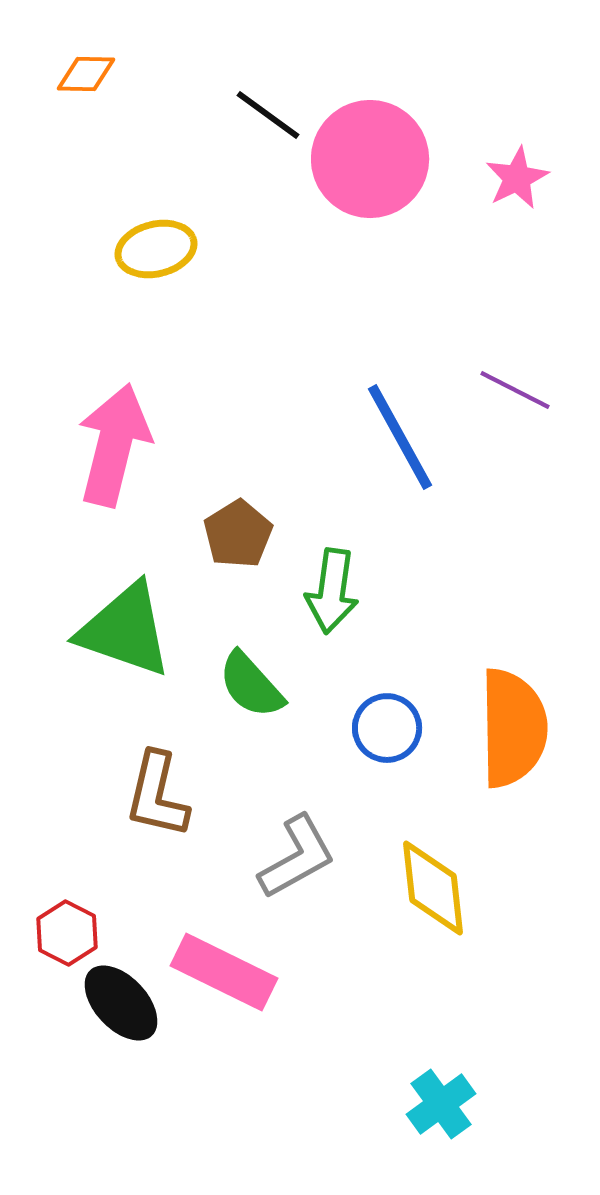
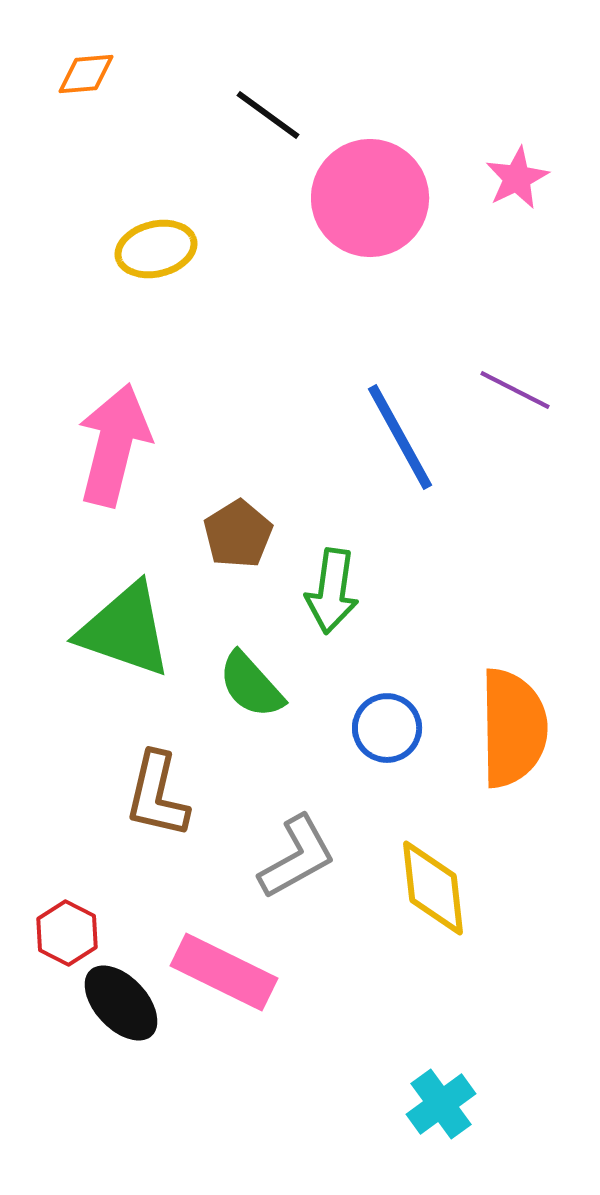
orange diamond: rotated 6 degrees counterclockwise
pink circle: moved 39 px down
